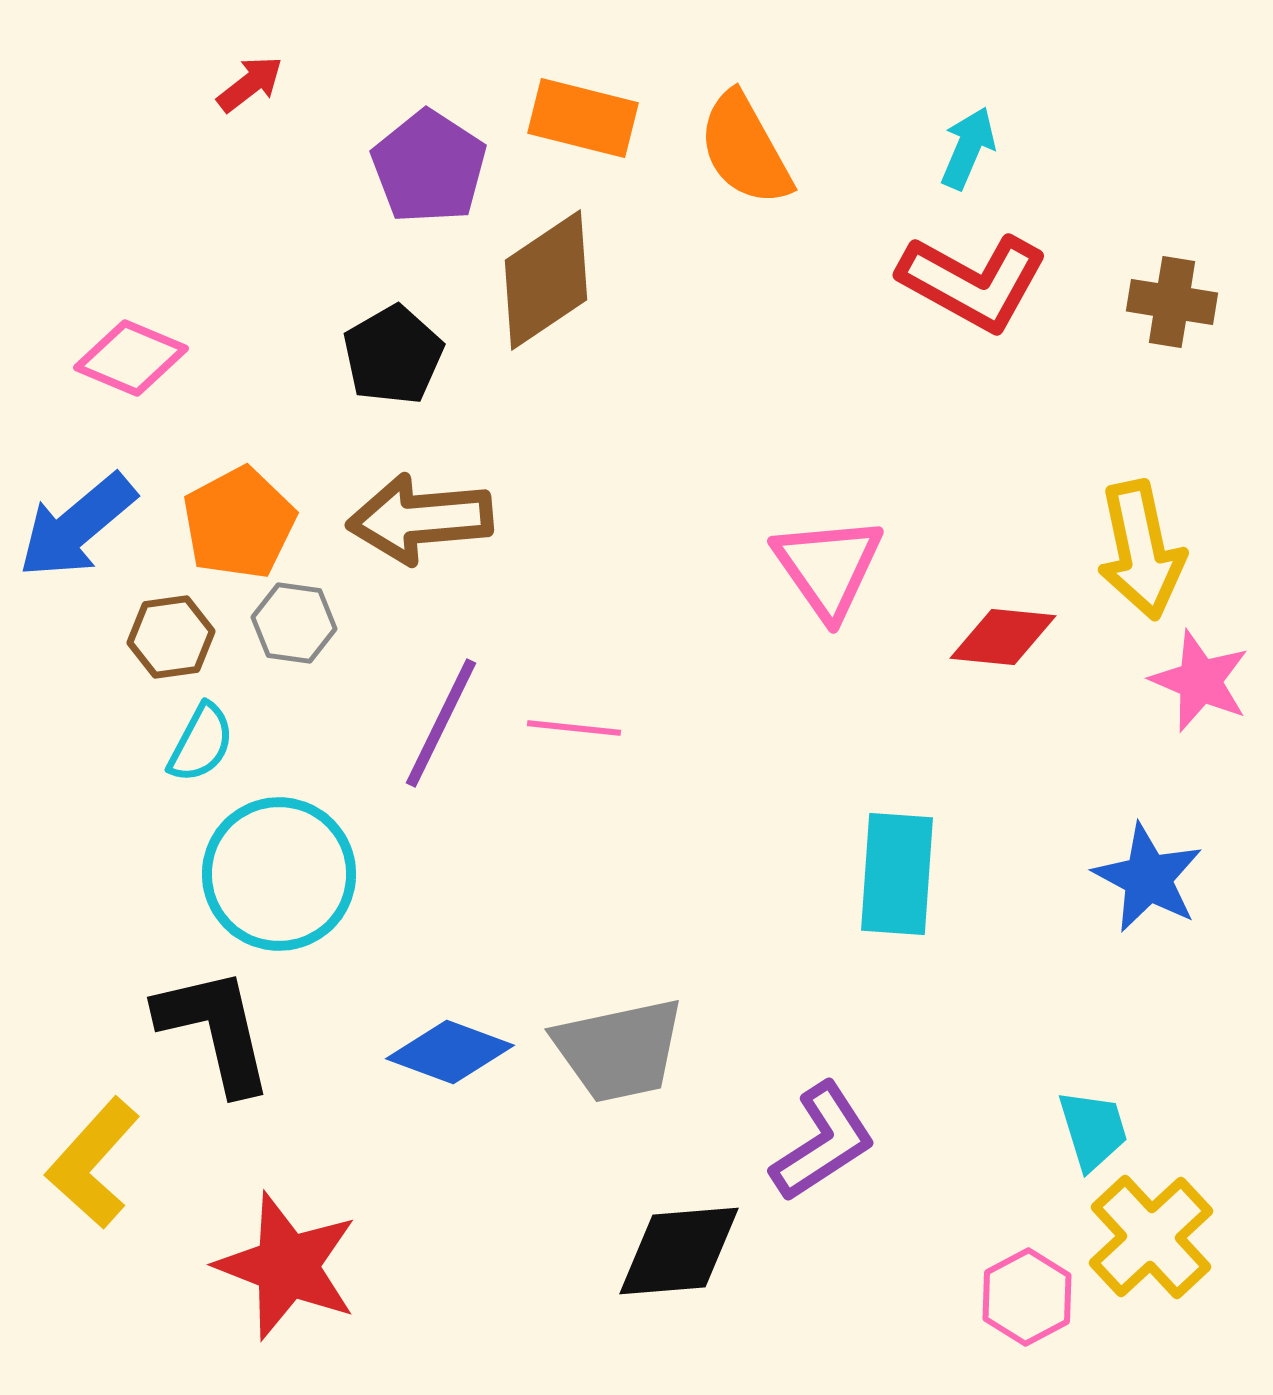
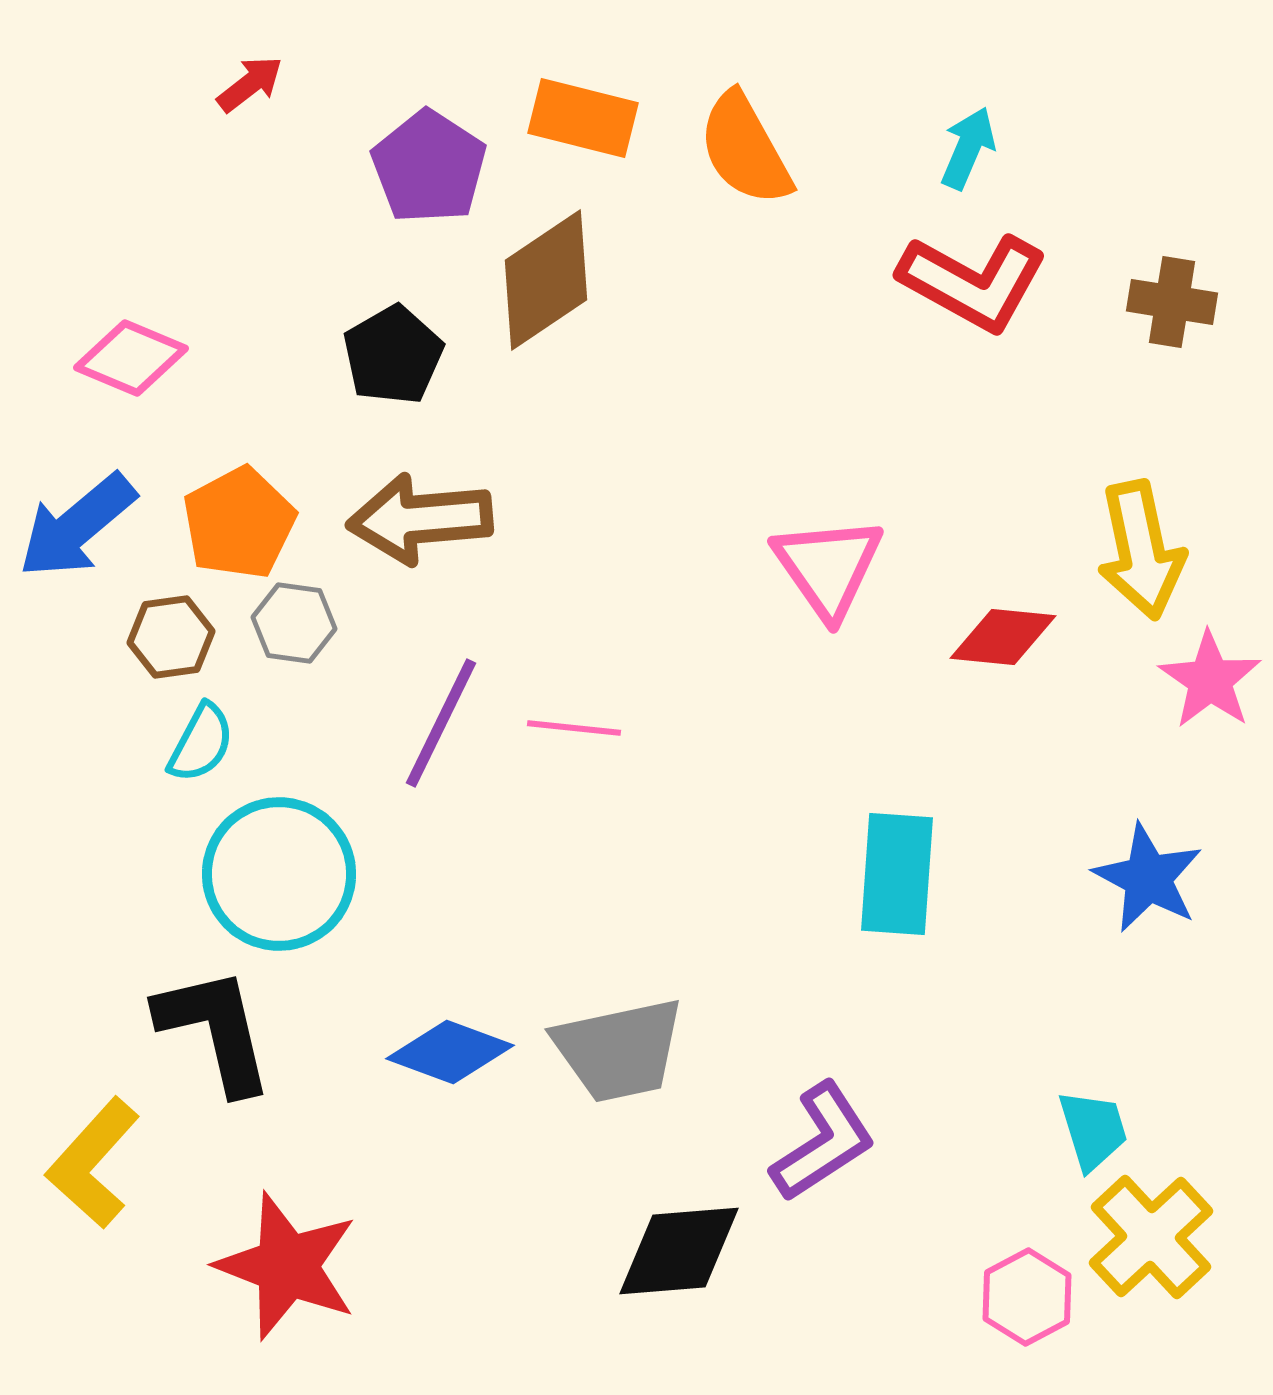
pink star: moved 10 px right, 1 px up; rotated 12 degrees clockwise
